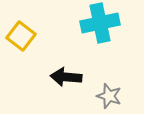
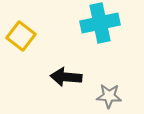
gray star: rotated 15 degrees counterclockwise
